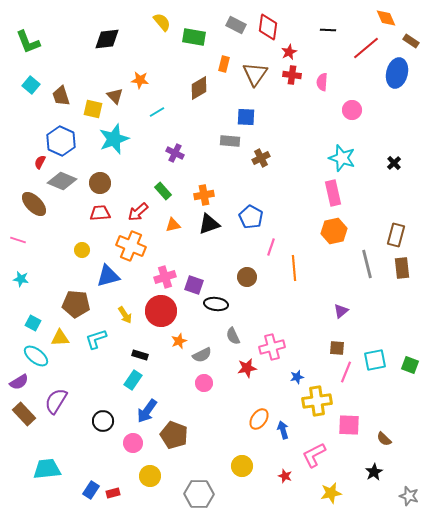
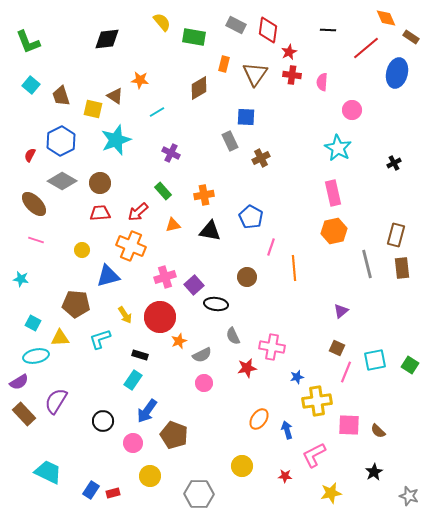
red diamond at (268, 27): moved 3 px down
brown rectangle at (411, 41): moved 4 px up
brown triangle at (115, 96): rotated 12 degrees counterclockwise
cyan star at (114, 139): moved 2 px right, 1 px down
blue hexagon at (61, 141): rotated 8 degrees clockwise
gray rectangle at (230, 141): rotated 60 degrees clockwise
purple cross at (175, 153): moved 4 px left
cyan star at (342, 158): moved 4 px left, 10 px up; rotated 12 degrees clockwise
red semicircle at (40, 162): moved 10 px left, 7 px up
black cross at (394, 163): rotated 16 degrees clockwise
gray diamond at (62, 181): rotated 8 degrees clockwise
black triangle at (209, 224): moved 1 px right, 7 px down; rotated 30 degrees clockwise
pink line at (18, 240): moved 18 px right
purple square at (194, 285): rotated 30 degrees clockwise
red circle at (161, 311): moved 1 px left, 6 px down
cyan L-shape at (96, 339): moved 4 px right
pink cross at (272, 347): rotated 25 degrees clockwise
brown square at (337, 348): rotated 21 degrees clockwise
cyan ellipse at (36, 356): rotated 50 degrees counterclockwise
green square at (410, 365): rotated 12 degrees clockwise
blue arrow at (283, 430): moved 4 px right
brown semicircle at (384, 439): moved 6 px left, 8 px up
cyan trapezoid at (47, 469): moved 1 px right, 3 px down; rotated 32 degrees clockwise
red star at (285, 476): rotated 16 degrees counterclockwise
